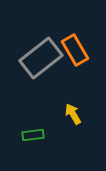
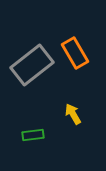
orange rectangle: moved 3 px down
gray rectangle: moved 9 px left, 7 px down
